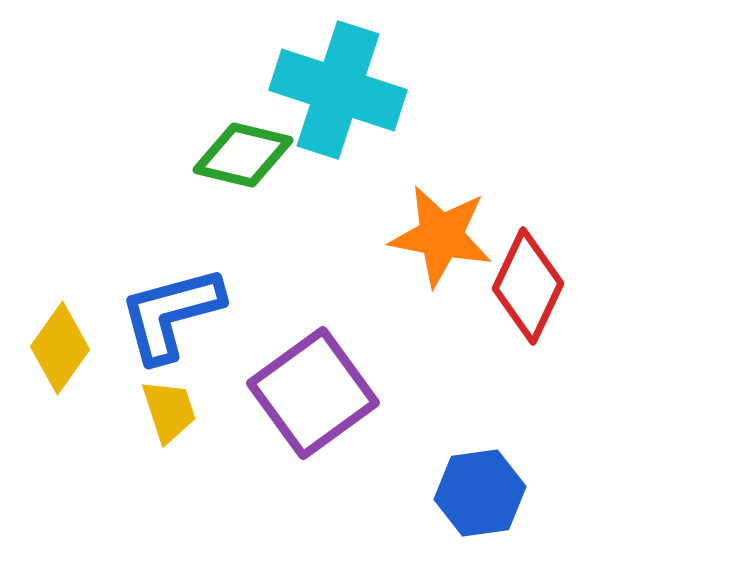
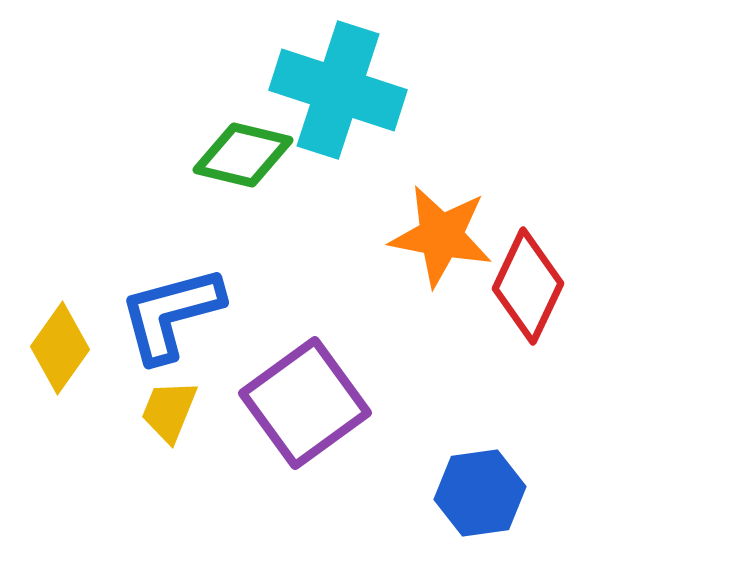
purple square: moved 8 px left, 10 px down
yellow trapezoid: rotated 140 degrees counterclockwise
